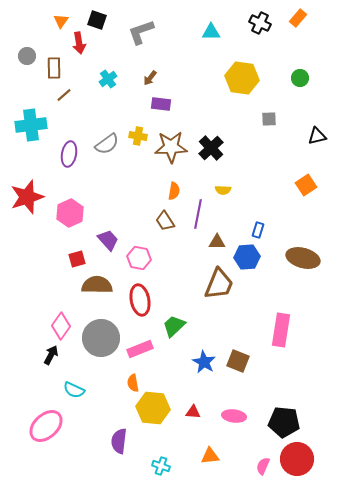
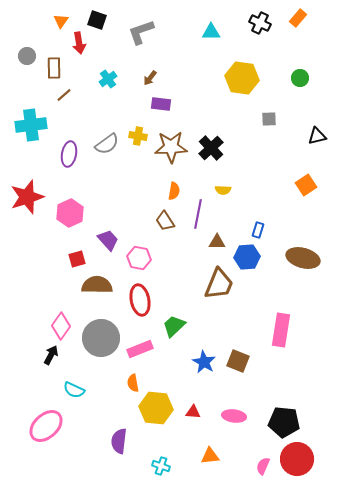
yellow hexagon at (153, 408): moved 3 px right
